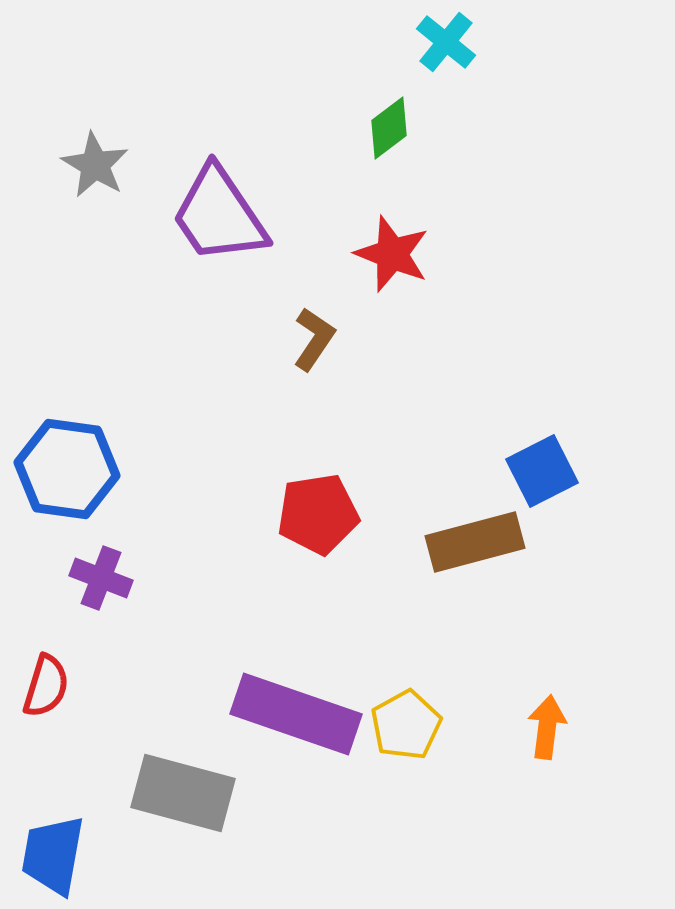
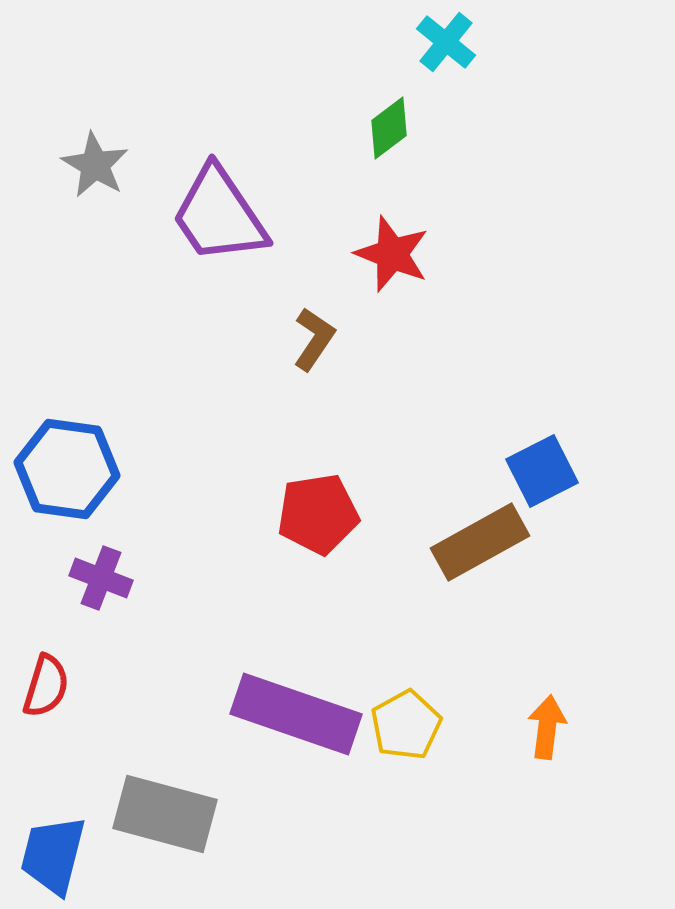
brown rectangle: moved 5 px right; rotated 14 degrees counterclockwise
gray rectangle: moved 18 px left, 21 px down
blue trapezoid: rotated 4 degrees clockwise
